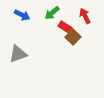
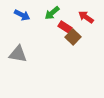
red arrow: moved 1 px right, 1 px down; rotated 28 degrees counterclockwise
gray triangle: rotated 30 degrees clockwise
